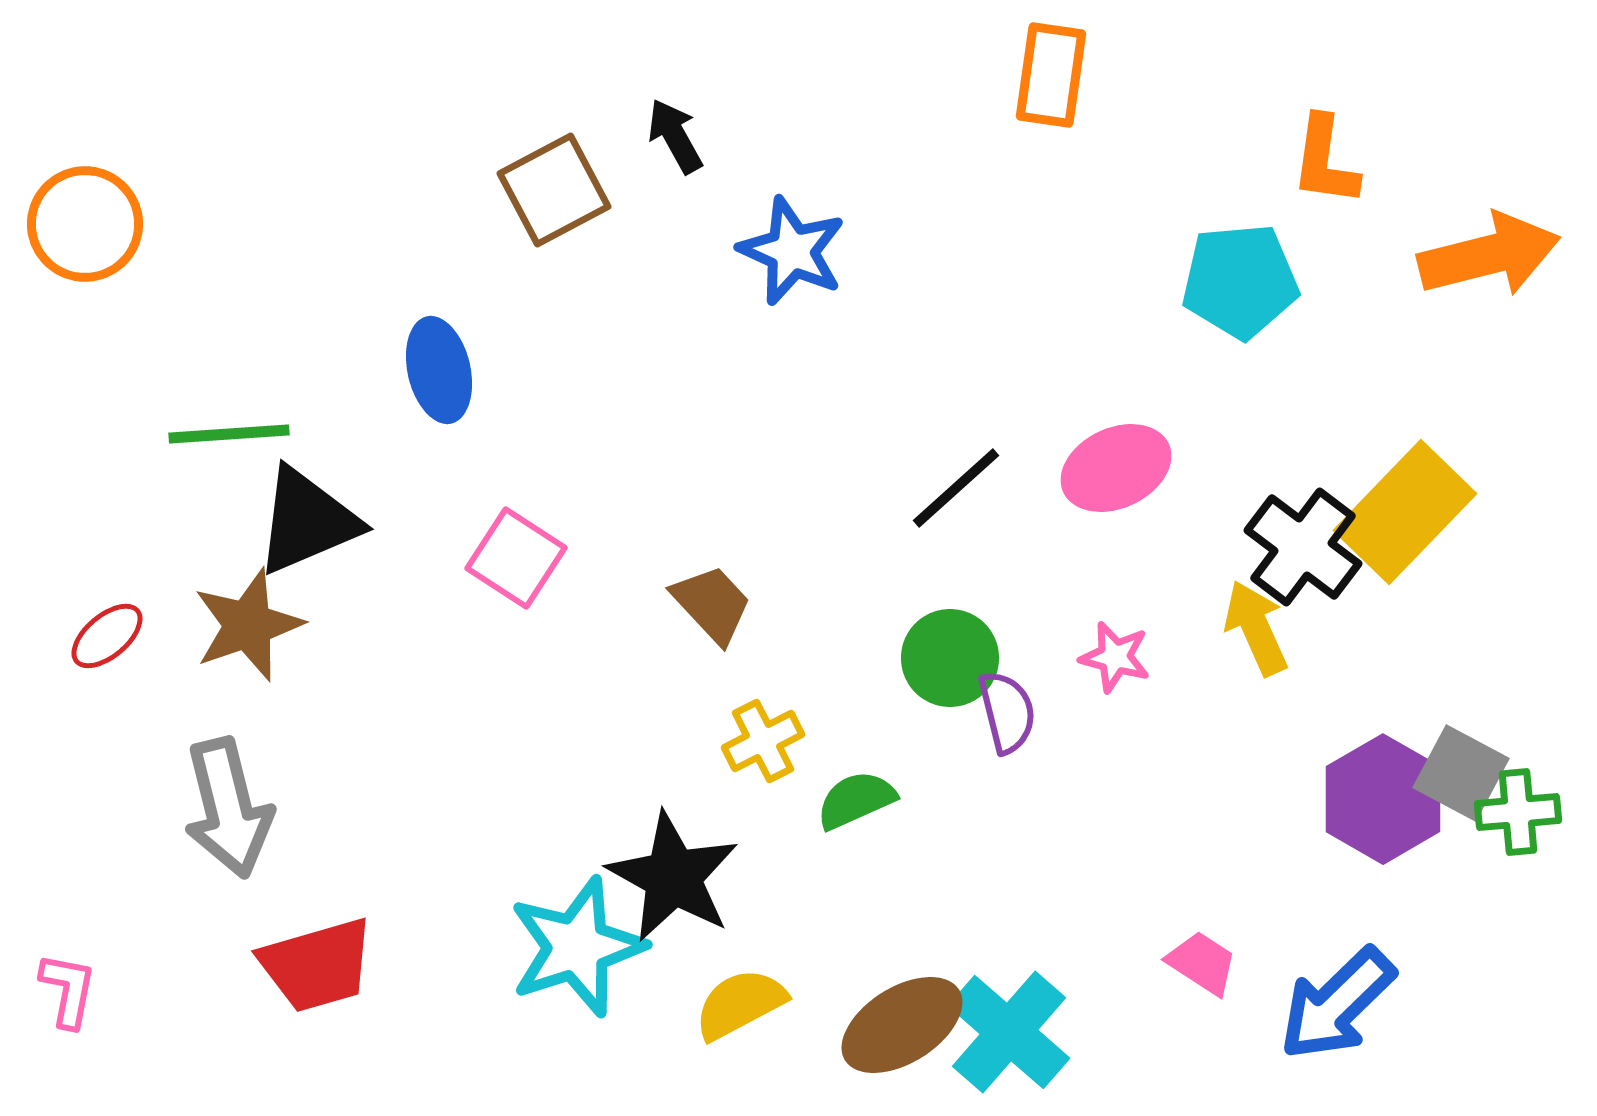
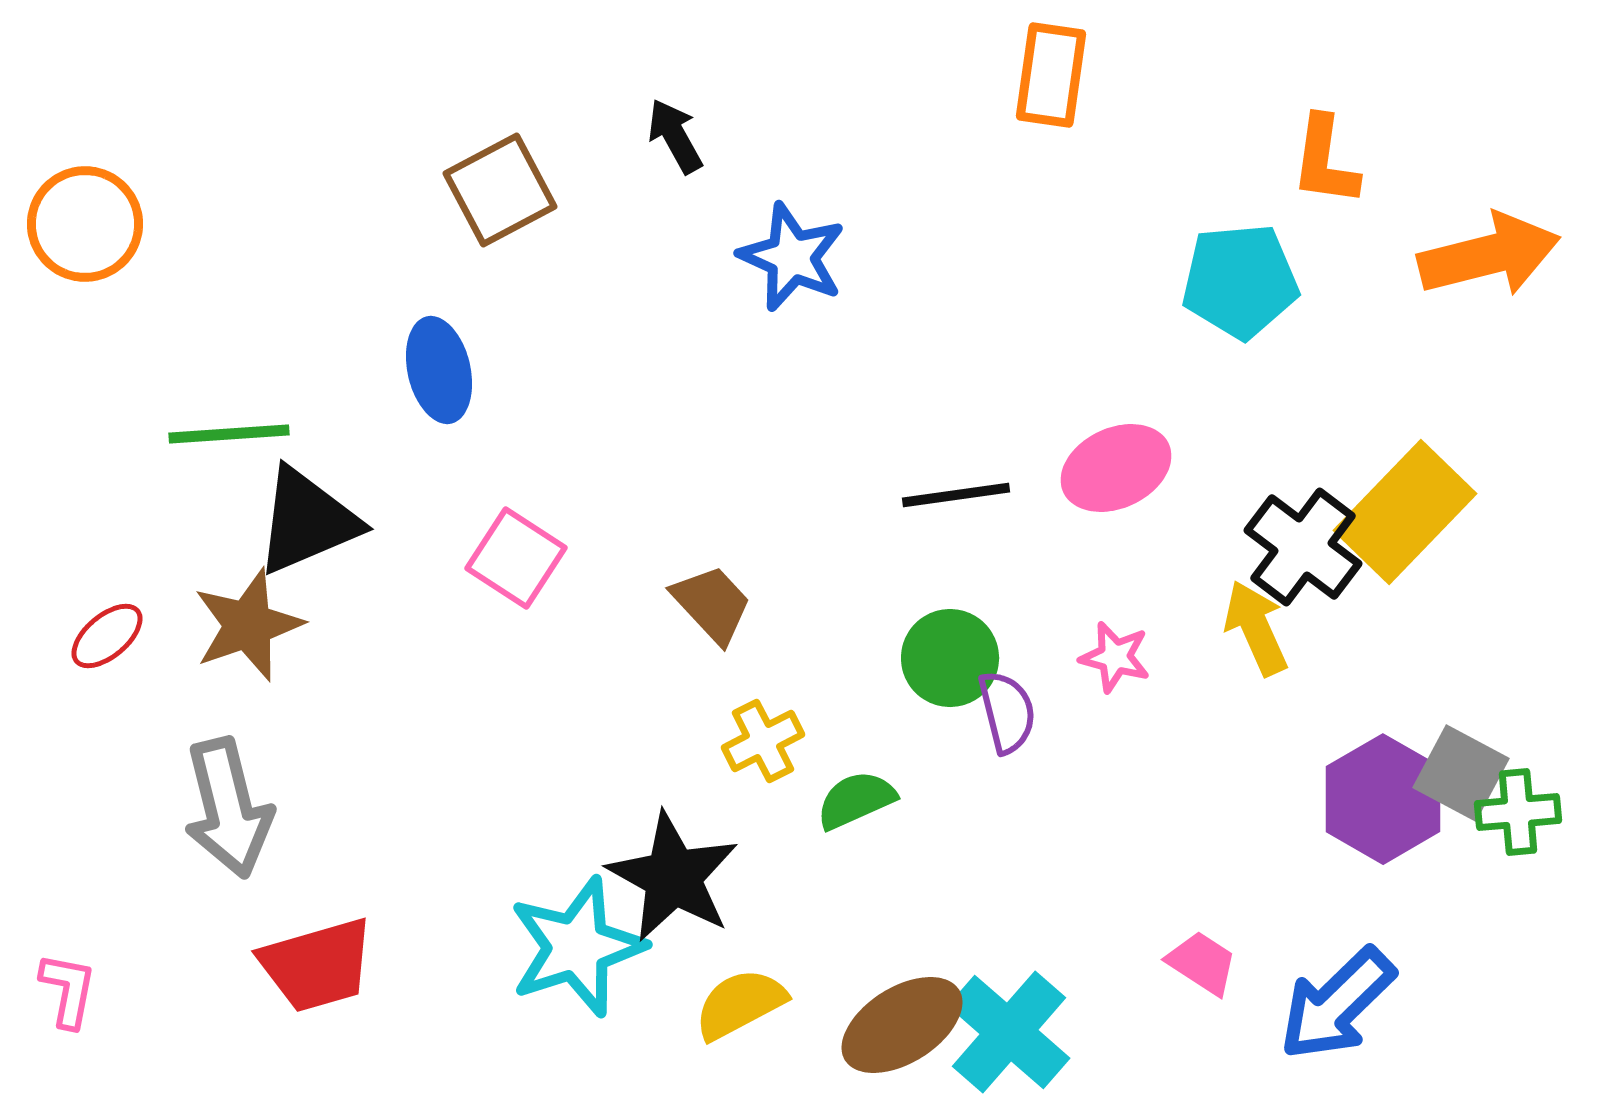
brown square: moved 54 px left
blue star: moved 6 px down
black line: moved 7 px down; rotated 34 degrees clockwise
